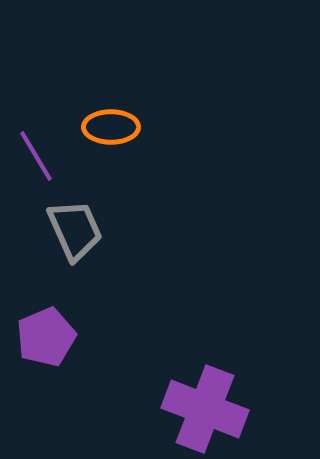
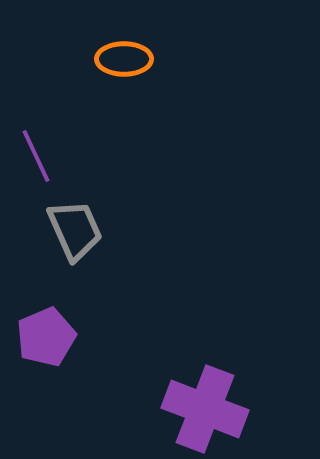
orange ellipse: moved 13 px right, 68 px up
purple line: rotated 6 degrees clockwise
